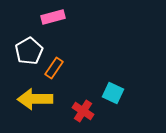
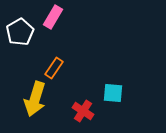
pink rectangle: rotated 45 degrees counterclockwise
white pentagon: moved 9 px left, 19 px up
cyan square: rotated 20 degrees counterclockwise
yellow arrow: rotated 72 degrees counterclockwise
